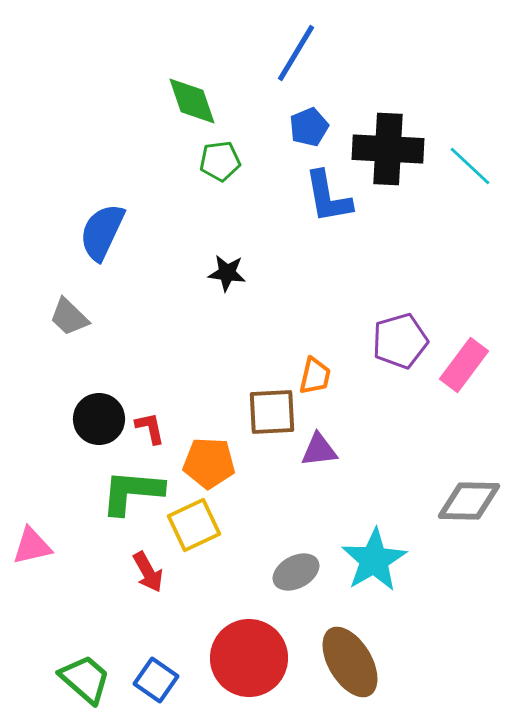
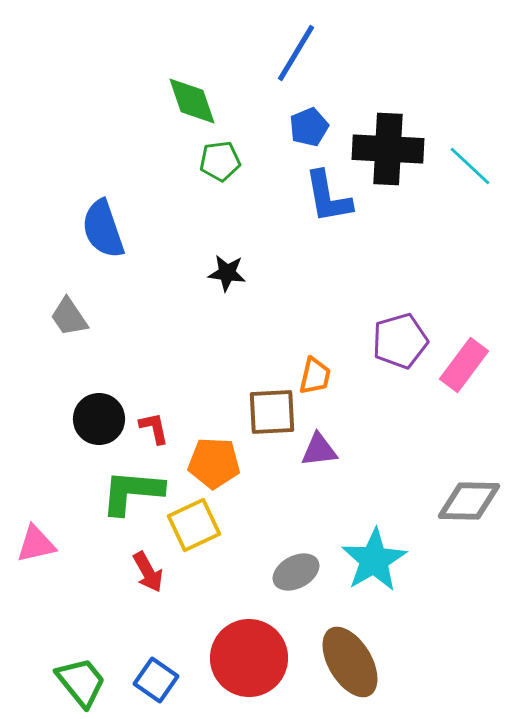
blue semicircle: moved 1 px right, 3 px up; rotated 44 degrees counterclockwise
gray trapezoid: rotated 12 degrees clockwise
red L-shape: moved 4 px right
orange pentagon: moved 5 px right
pink triangle: moved 4 px right, 2 px up
green trapezoid: moved 4 px left, 3 px down; rotated 10 degrees clockwise
